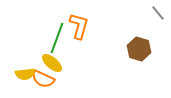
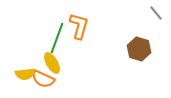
gray line: moved 2 px left
yellow ellipse: rotated 20 degrees clockwise
